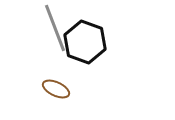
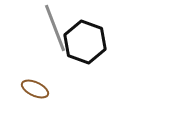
brown ellipse: moved 21 px left
